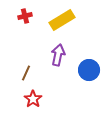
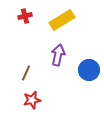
red star: moved 1 px left, 1 px down; rotated 24 degrees clockwise
